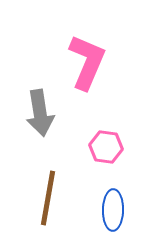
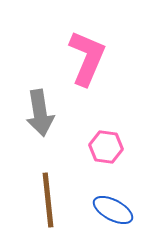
pink L-shape: moved 4 px up
brown line: moved 2 px down; rotated 16 degrees counterclockwise
blue ellipse: rotated 63 degrees counterclockwise
